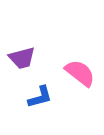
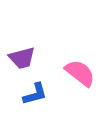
blue L-shape: moved 5 px left, 3 px up
